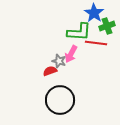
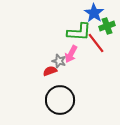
red line: rotated 45 degrees clockwise
